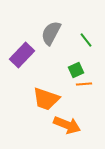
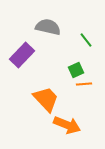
gray semicircle: moved 3 px left, 6 px up; rotated 75 degrees clockwise
orange trapezoid: rotated 152 degrees counterclockwise
